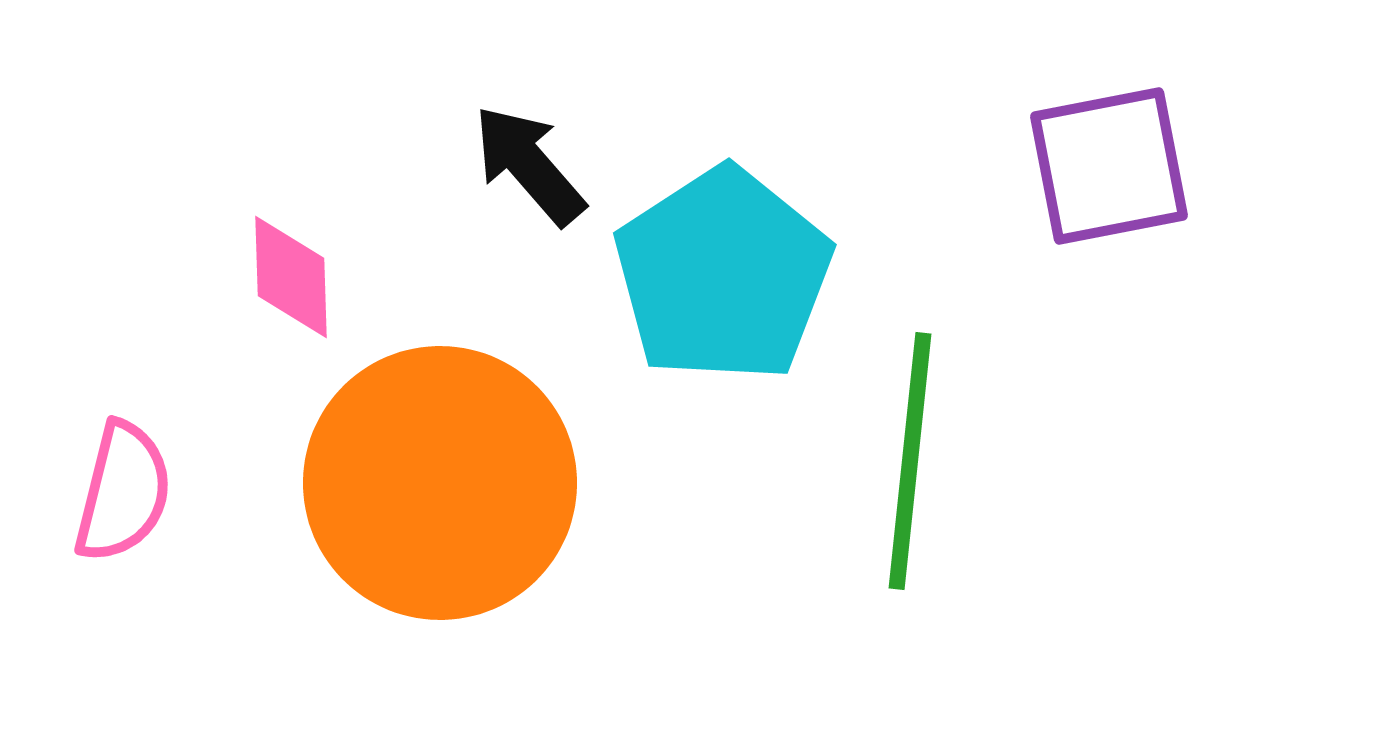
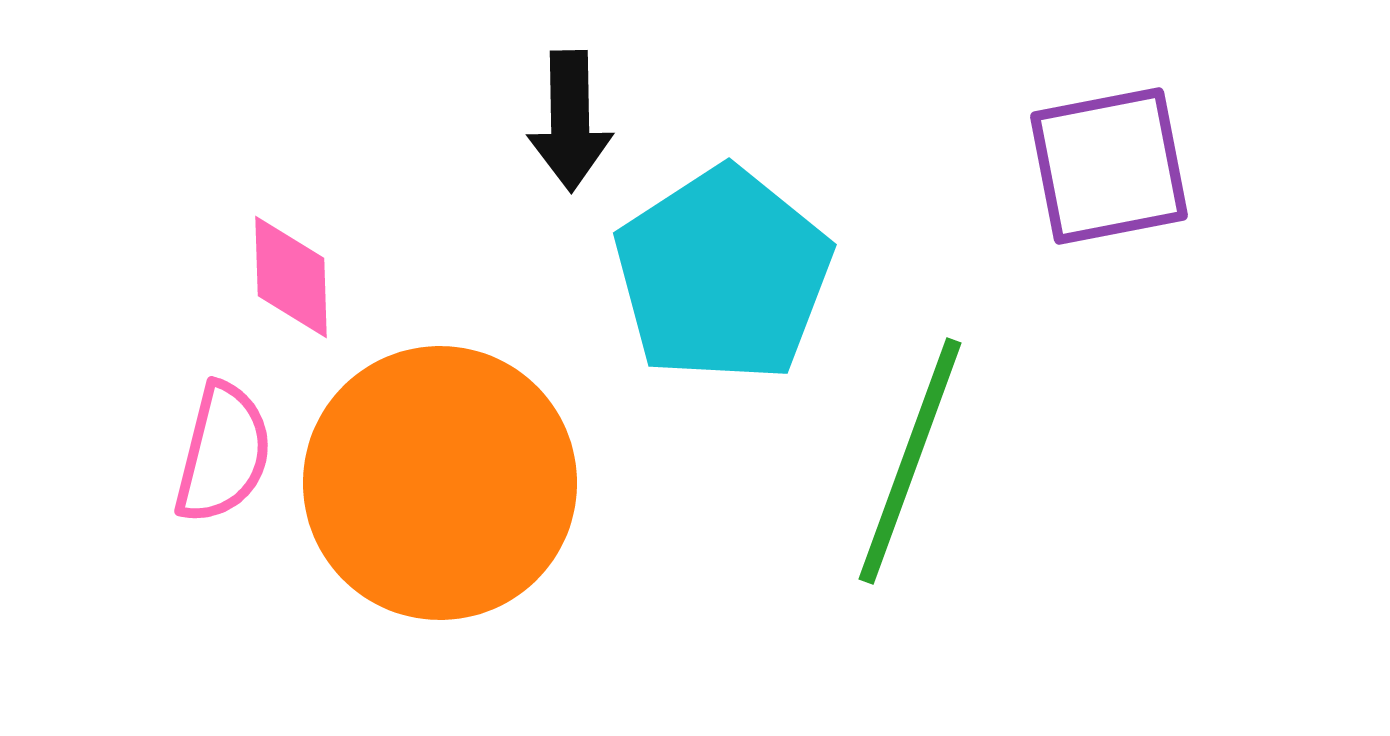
black arrow: moved 41 px right, 44 px up; rotated 140 degrees counterclockwise
green line: rotated 14 degrees clockwise
pink semicircle: moved 100 px right, 39 px up
